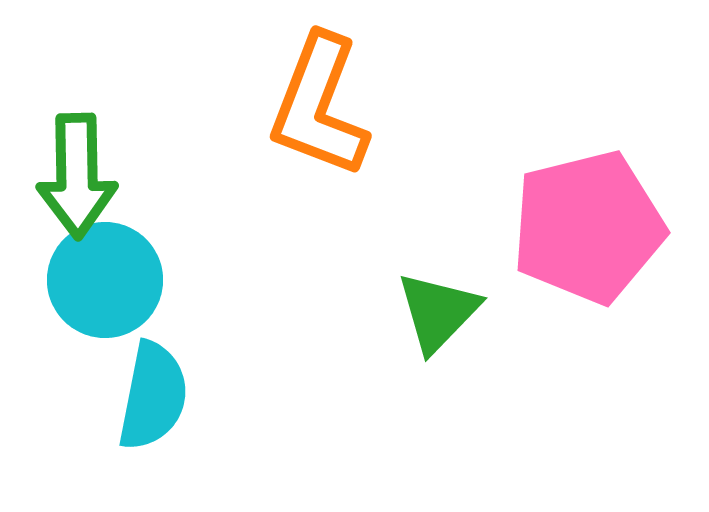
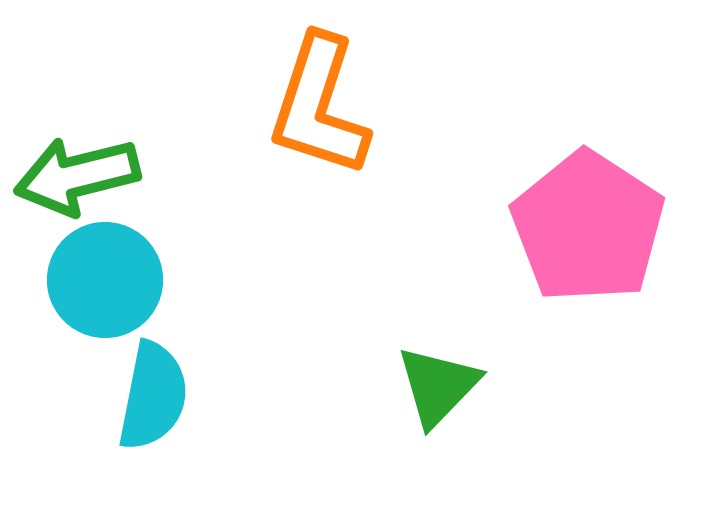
orange L-shape: rotated 3 degrees counterclockwise
green arrow: rotated 77 degrees clockwise
pink pentagon: rotated 25 degrees counterclockwise
green triangle: moved 74 px down
